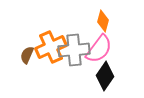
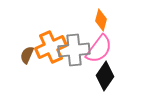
orange diamond: moved 2 px left, 1 px up
